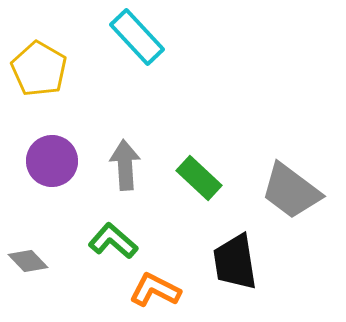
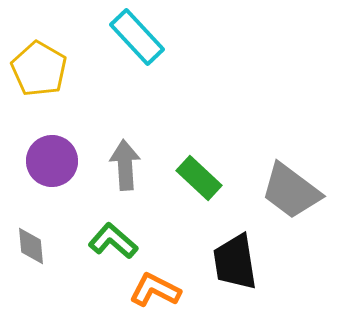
gray diamond: moved 3 px right, 15 px up; rotated 39 degrees clockwise
